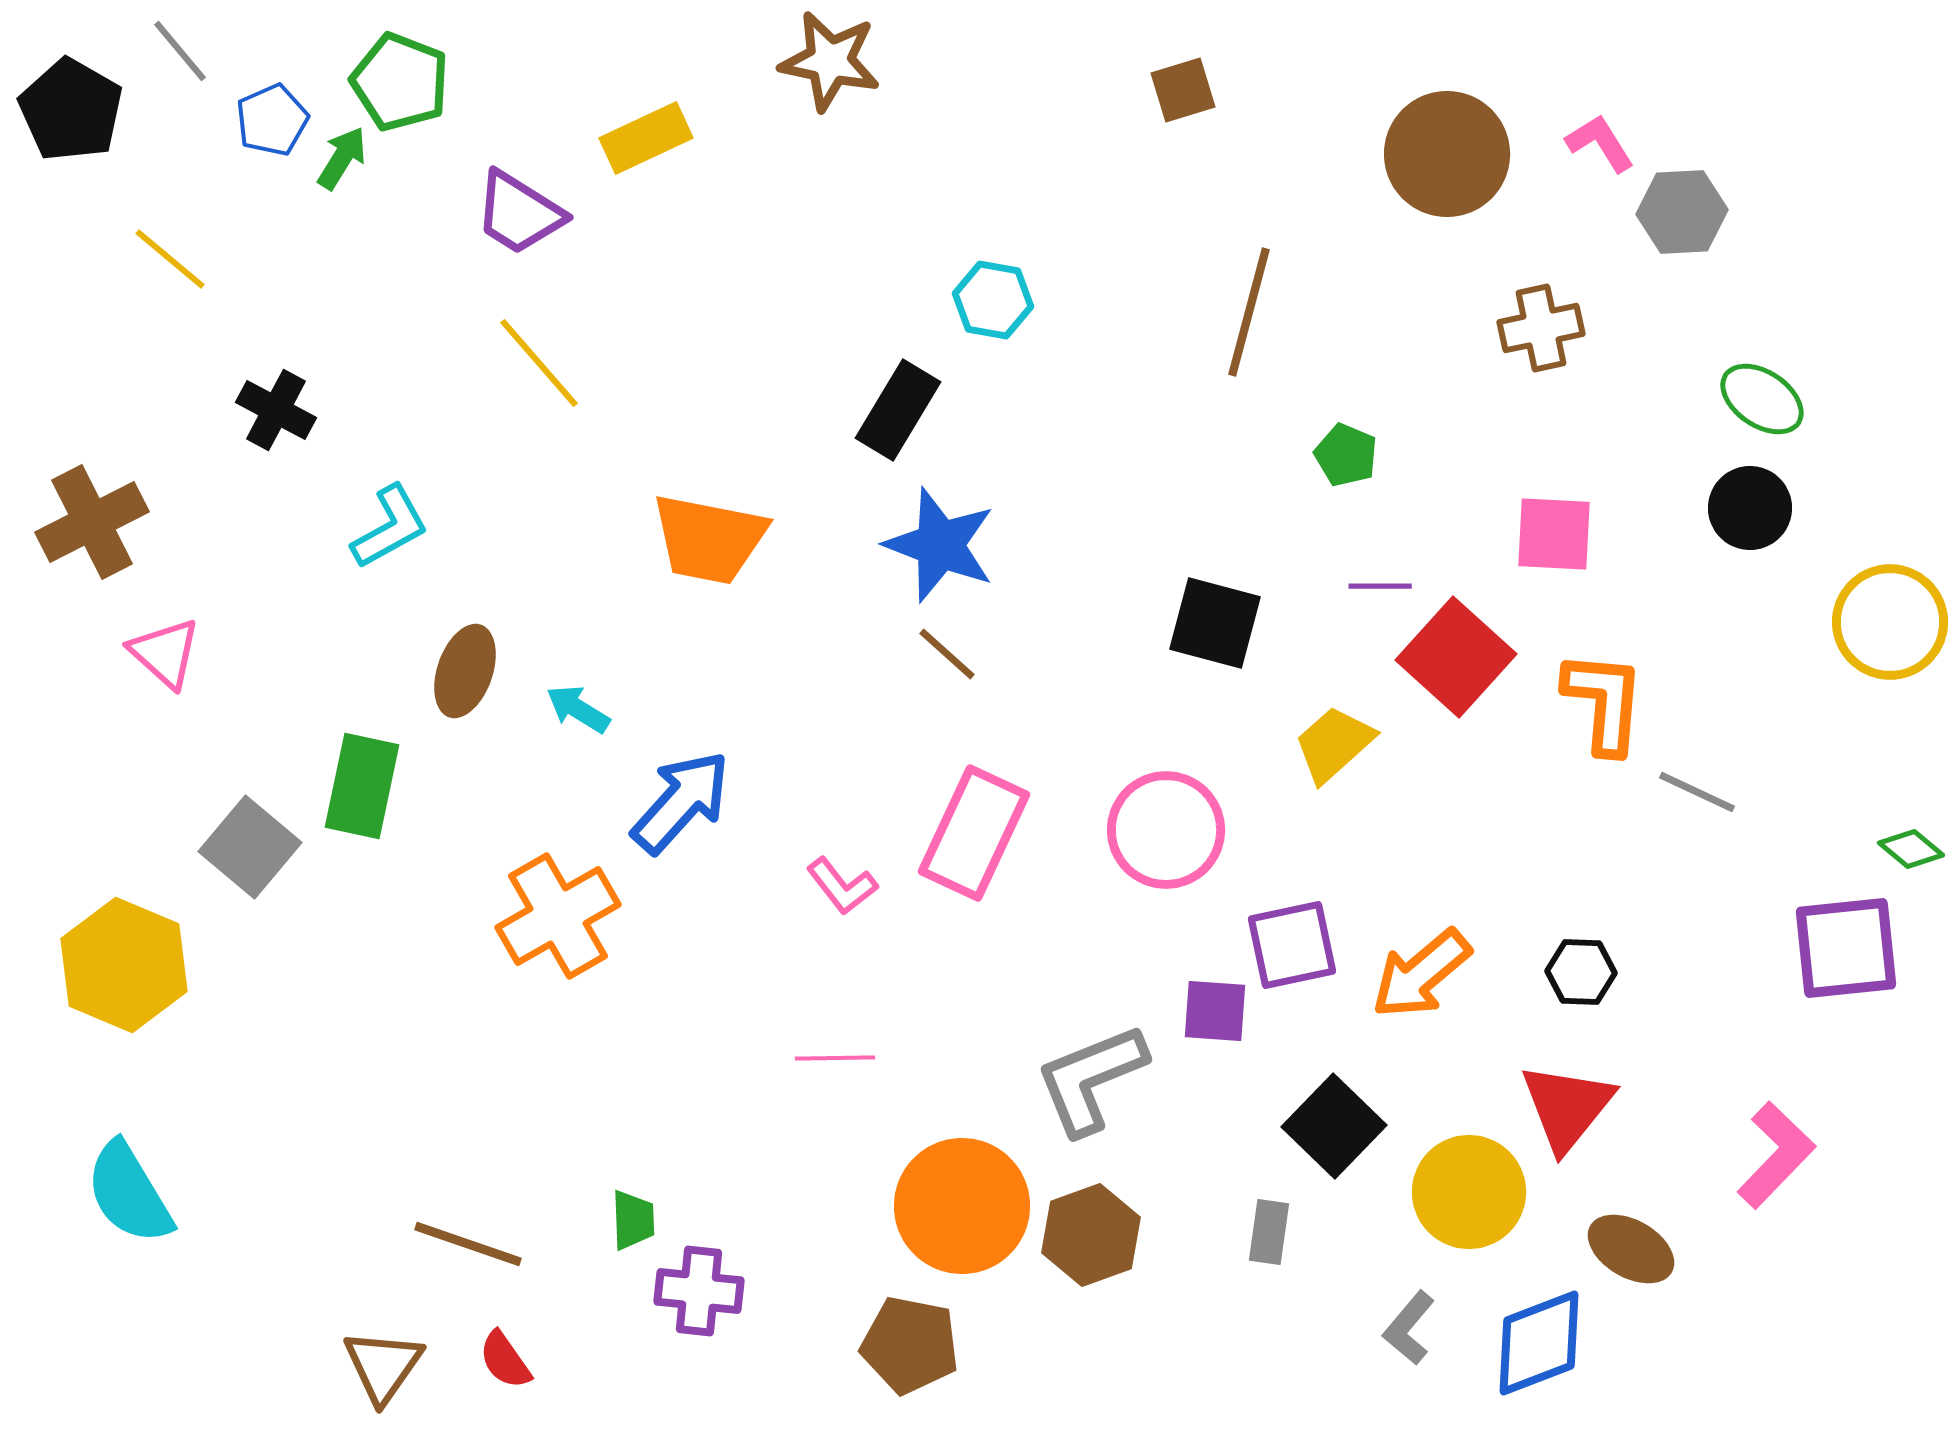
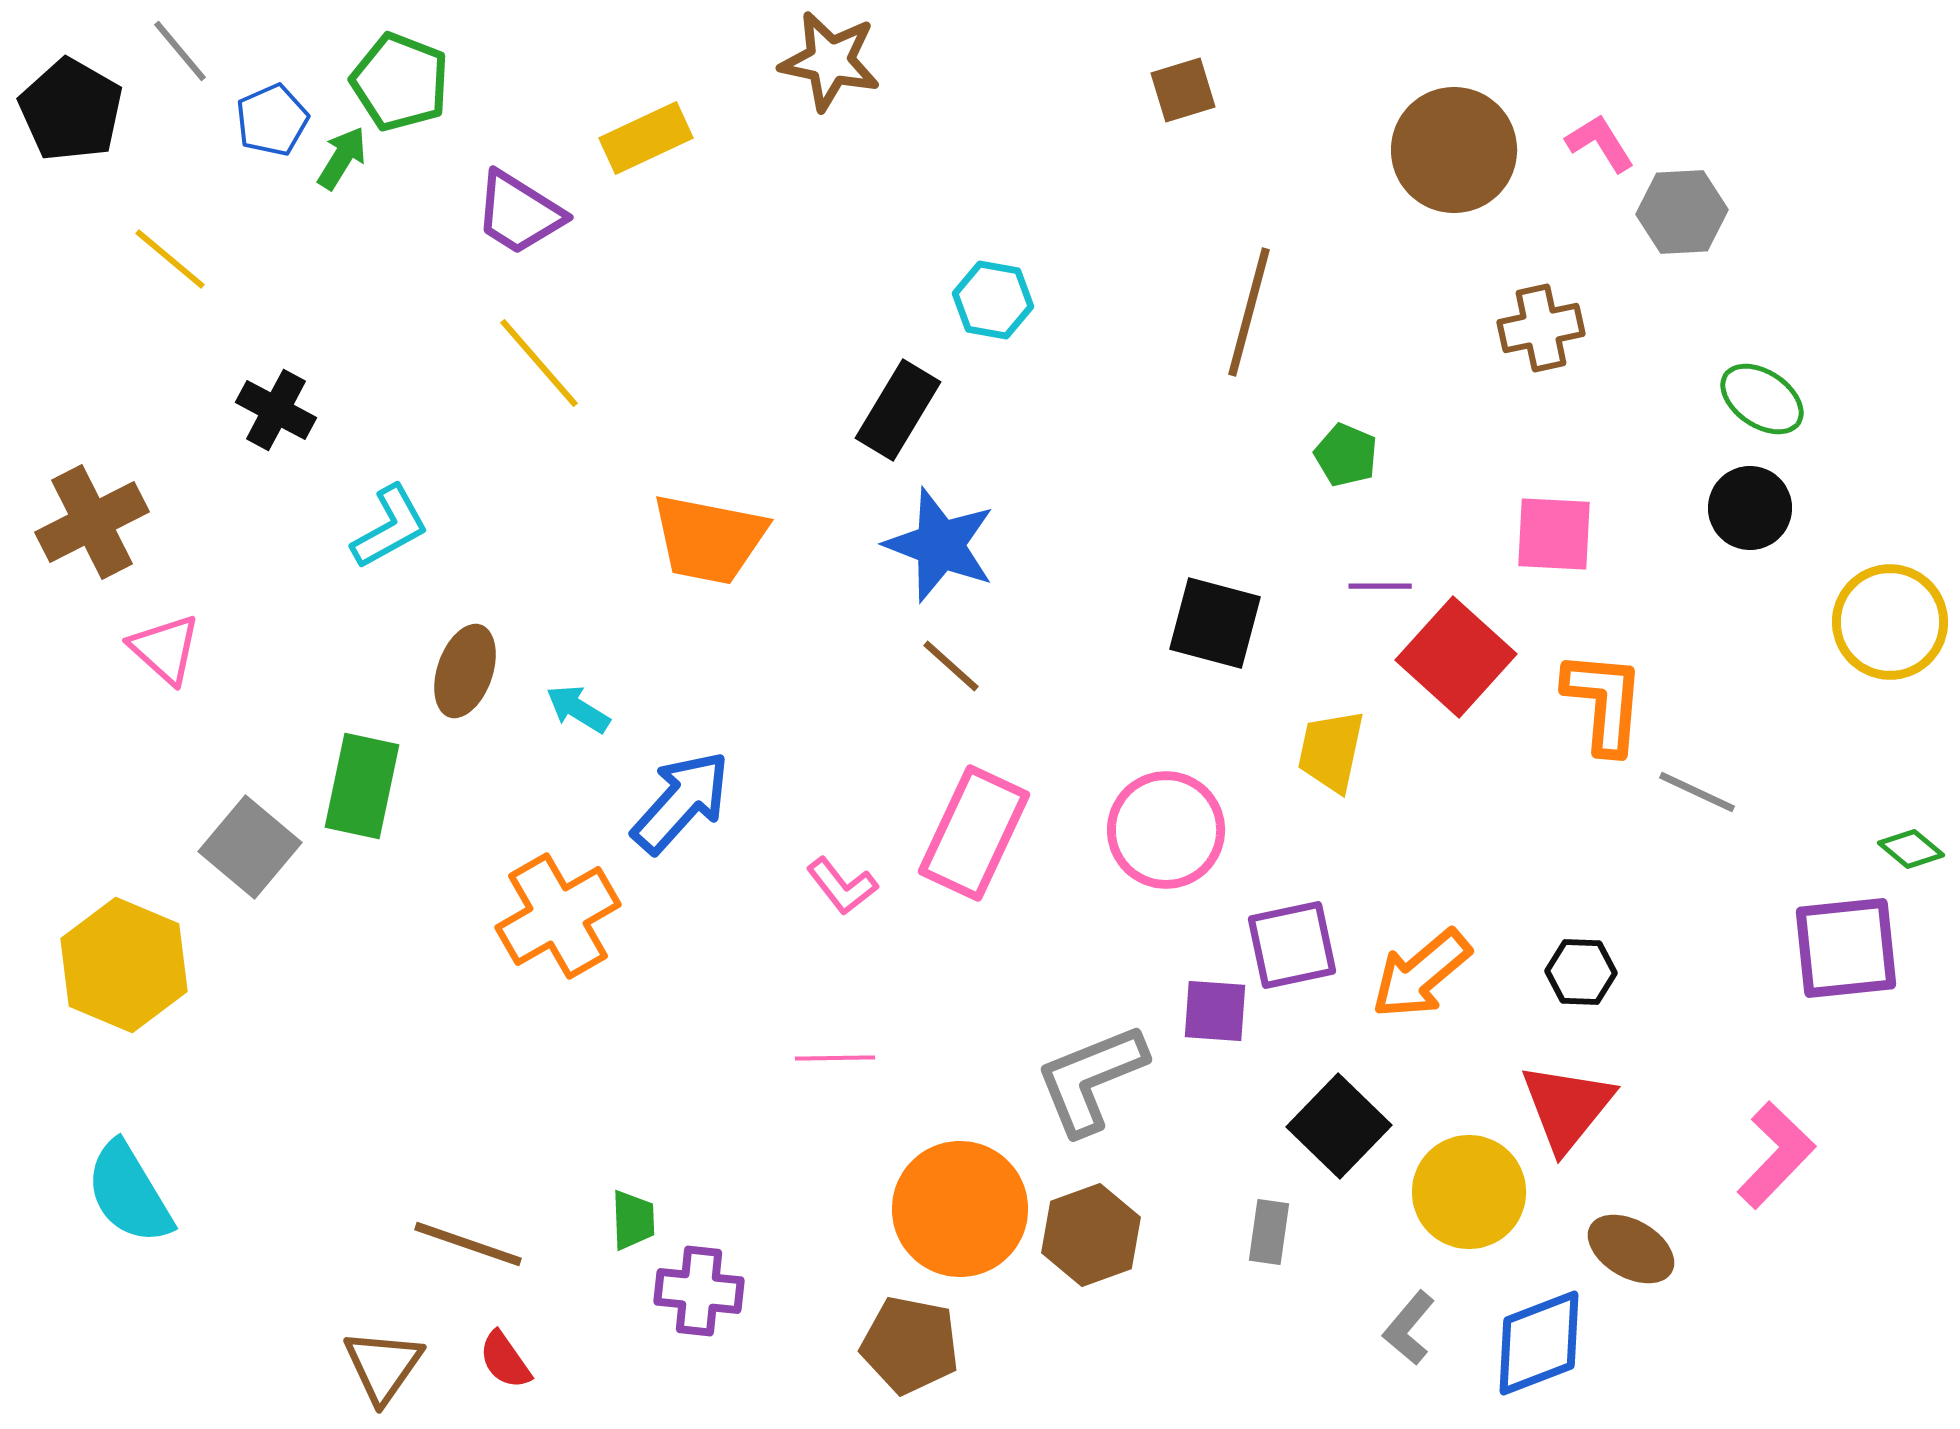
brown circle at (1447, 154): moved 7 px right, 4 px up
pink triangle at (165, 653): moved 4 px up
brown line at (947, 654): moved 4 px right, 12 px down
yellow trapezoid at (1334, 744): moved 3 px left, 7 px down; rotated 36 degrees counterclockwise
black square at (1334, 1126): moved 5 px right
orange circle at (962, 1206): moved 2 px left, 3 px down
